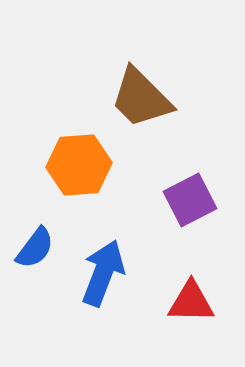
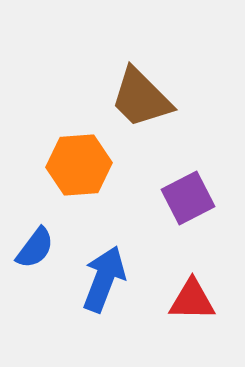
purple square: moved 2 px left, 2 px up
blue arrow: moved 1 px right, 6 px down
red triangle: moved 1 px right, 2 px up
